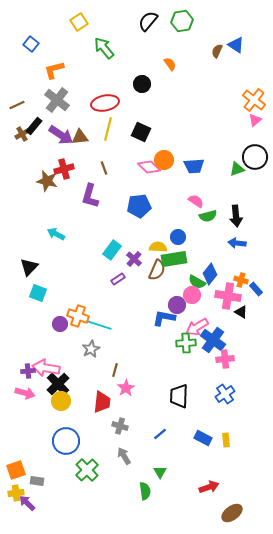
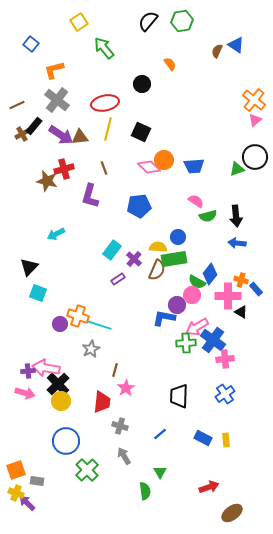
cyan arrow at (56, 234): rotated 54 degrees counterclockwise
pink cross at (228, 296): rotated 10 degrees counterclockwise
yellow cross at (16, 493): rotated 28 degrees clockwise
